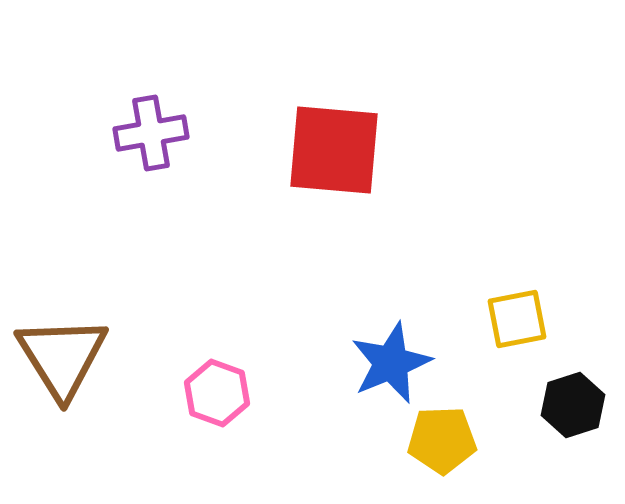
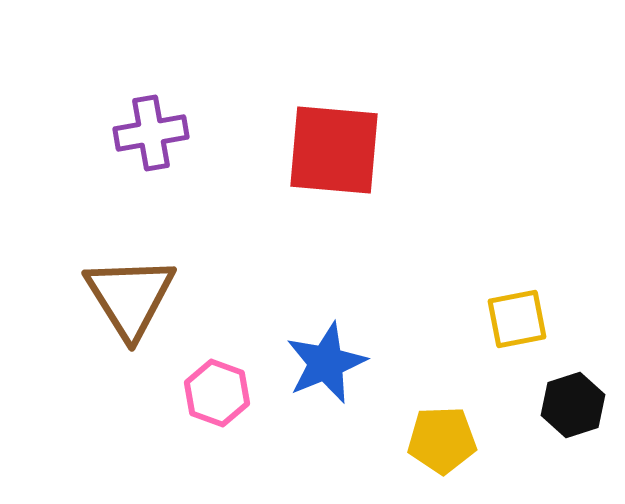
brown triangle: moved 68 px right, 60 px up
blue star: moved 65 px left
